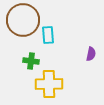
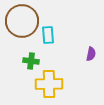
brown circle: moved 1 px left, 1 px down
